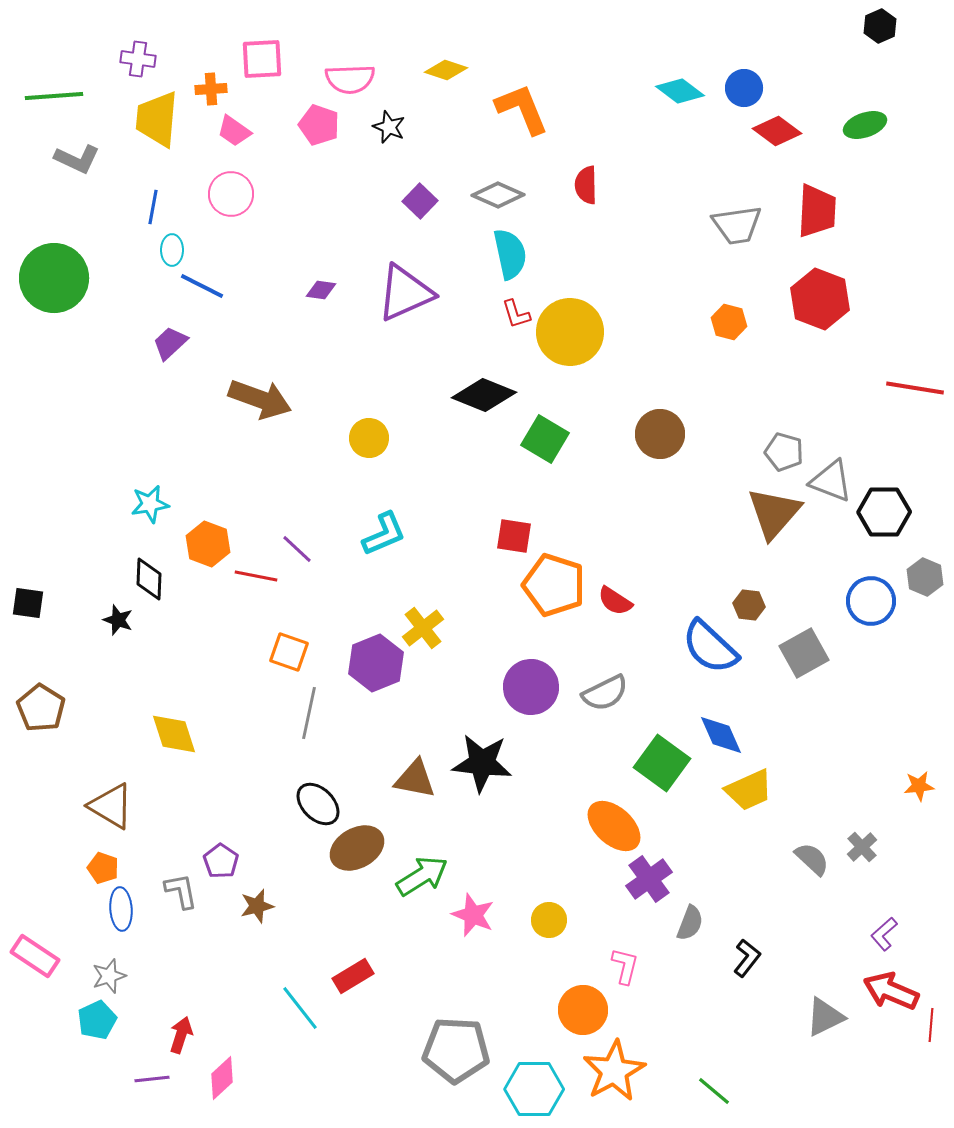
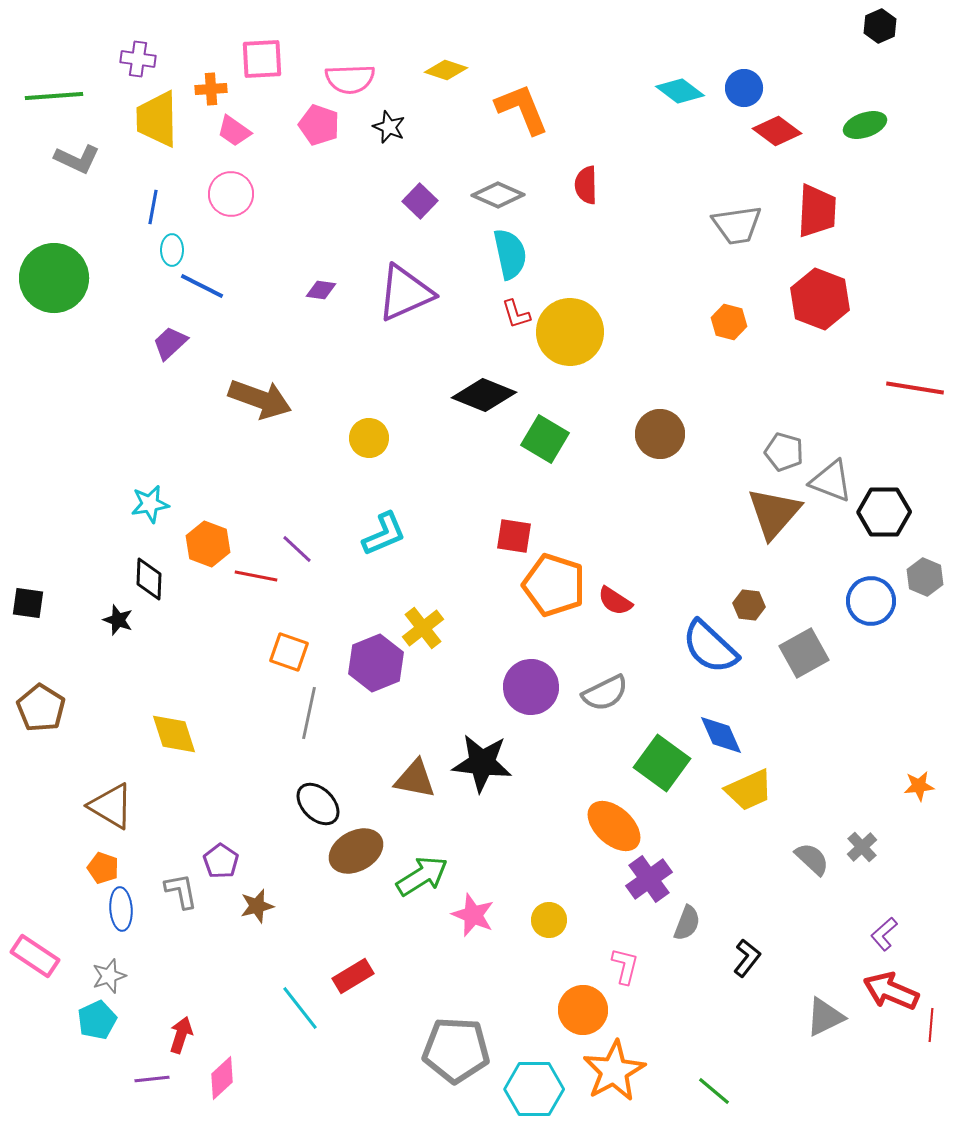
yellow trapezoid at (157, 119): rotated 6 degrees counterclockwise
brown ellipse at (357, 848): moved 1 px left, 3 px down
gray semicircle at (690, 923): moved 3 px left
